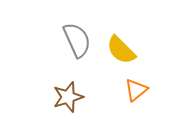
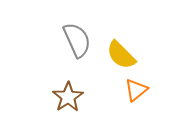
yellow semicircle: moved 5 px down
brown star: rotated 16 degrees counterclockwise
